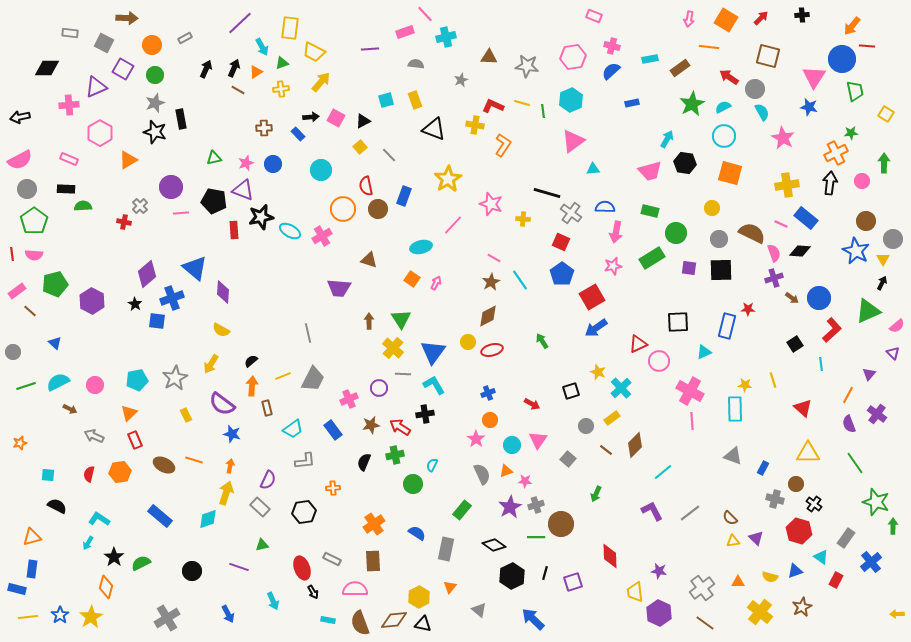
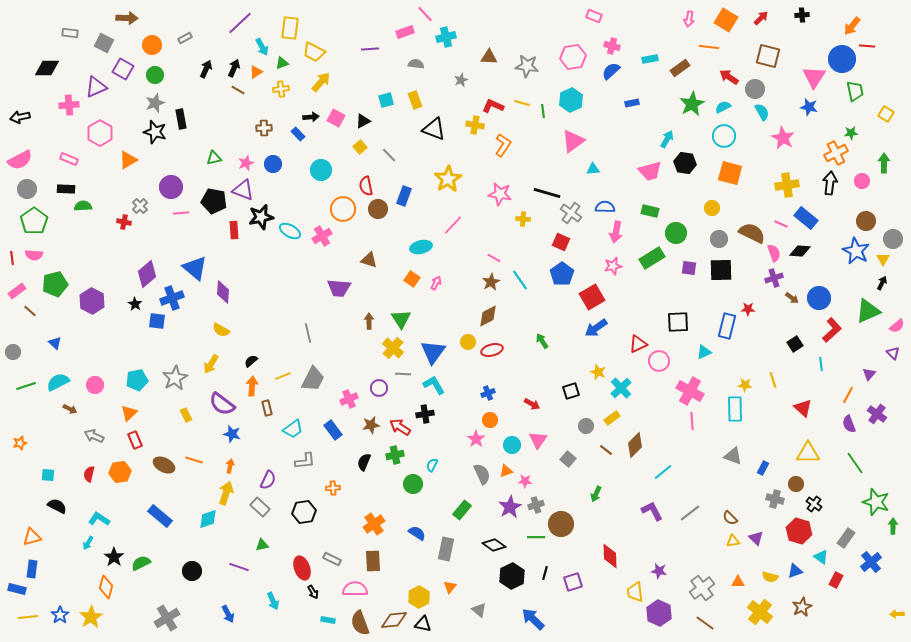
pink star at (491, 204): moved 9 px right, 10 px up; rotated 10 degrees counterclockwise
red line at (12, 254): moved 4 px down
